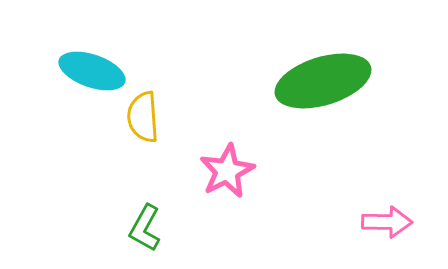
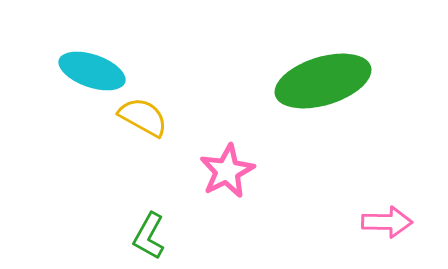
yellow semicircle: rotated 123 degrees clockwise
green L-shape: moved 4 px right, 8 px down
